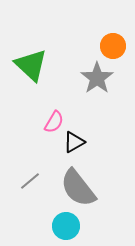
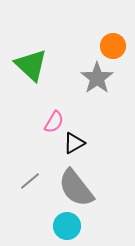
black triangle: moved 1 px down
gray semicircle: moved 2 px left
cyan circle: moved 1 px right
